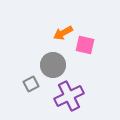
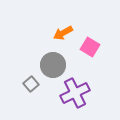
pink square: moved 5 px right, 2 px down; rotated 18 degrees clockwise
gray square: rotated 14 degrees counterclockwise
purple cross: moved 6 px right, 3 px up
